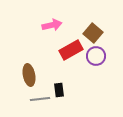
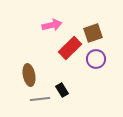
brown square: rotated 30 degrees clockwise
red rectangle: moved 1 px left, 2 px up; rotated 15 degrees counterclockwise
purple circle: moved 3 px down
black rectangle: moved 3 px right; rotated 24 degrees counterclockwise
